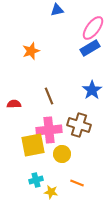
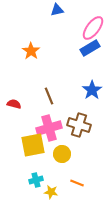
orange star: rotated 18 degrees counterclockwise
red semicircle: rotated 16 degrees clockwise
pink cross: moved 2 px up; rotated 10 degrees counterclockwise
